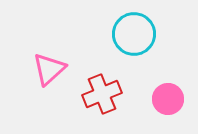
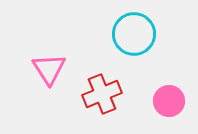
pink triangle: rotated 21 degrees counterclockwise
pink circle: moved 1 px right, 2 px down
